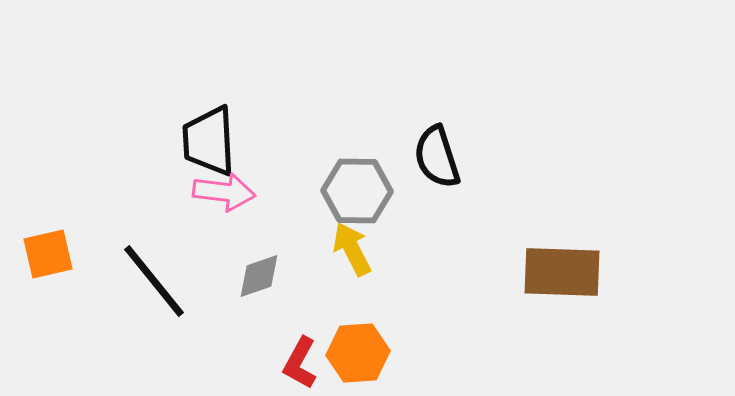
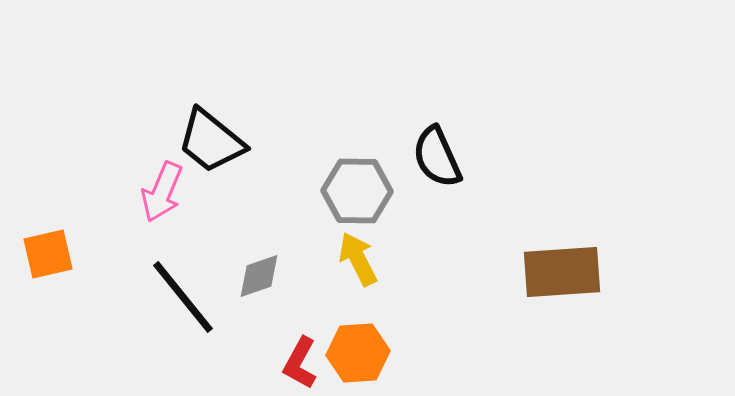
black trapezoid: moved 2 px right; rotated 48 degrees counterclockwise
black semicircle: rotated 6 degrees counterclockwise
pink arrow: moved 62 px left; rotated 106 degrees clockwise
yellow arrow: moved 6 px right, 10 px down
brown rectangle: rotated 6 degrees counterclockwise
black line: moved 29 px right, 16 px down
